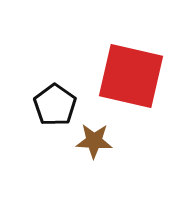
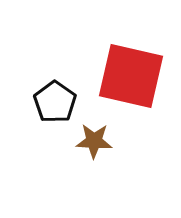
black pentagon: moved 3 px up
